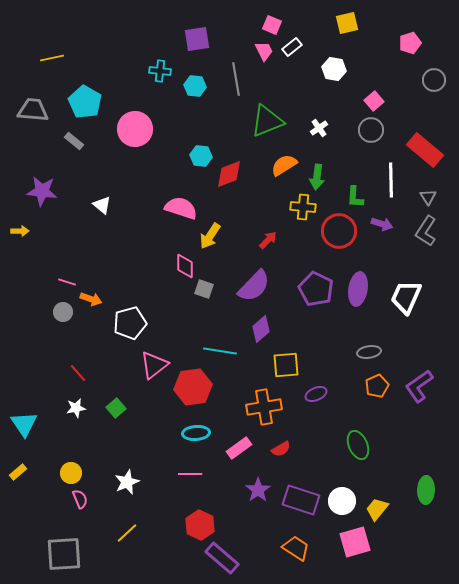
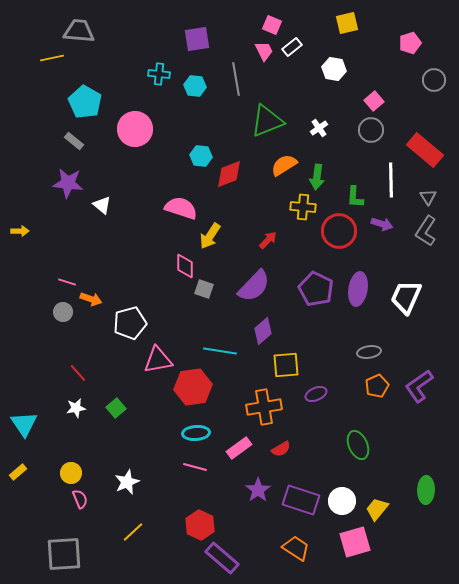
cyan cross at (160, 71): moved 1 px left, 3 px down
gray trapezoid at (33, 110): moved 46 px right, 79 px up
purple star at (42, 191): moved 26 px right, 8 px up
purple diamond at (261, 329): moved 2 px right, 2 px down
pink triangle at (154, 365): moved 4 px right, 5 px up; rotated 28 degrees clockwise
pink line at (190, 474): moved 5 px right, 7 px up; rotated 15 degrees clockwise
yellow line at (127, 533): moved 6 px right, 1 px up
